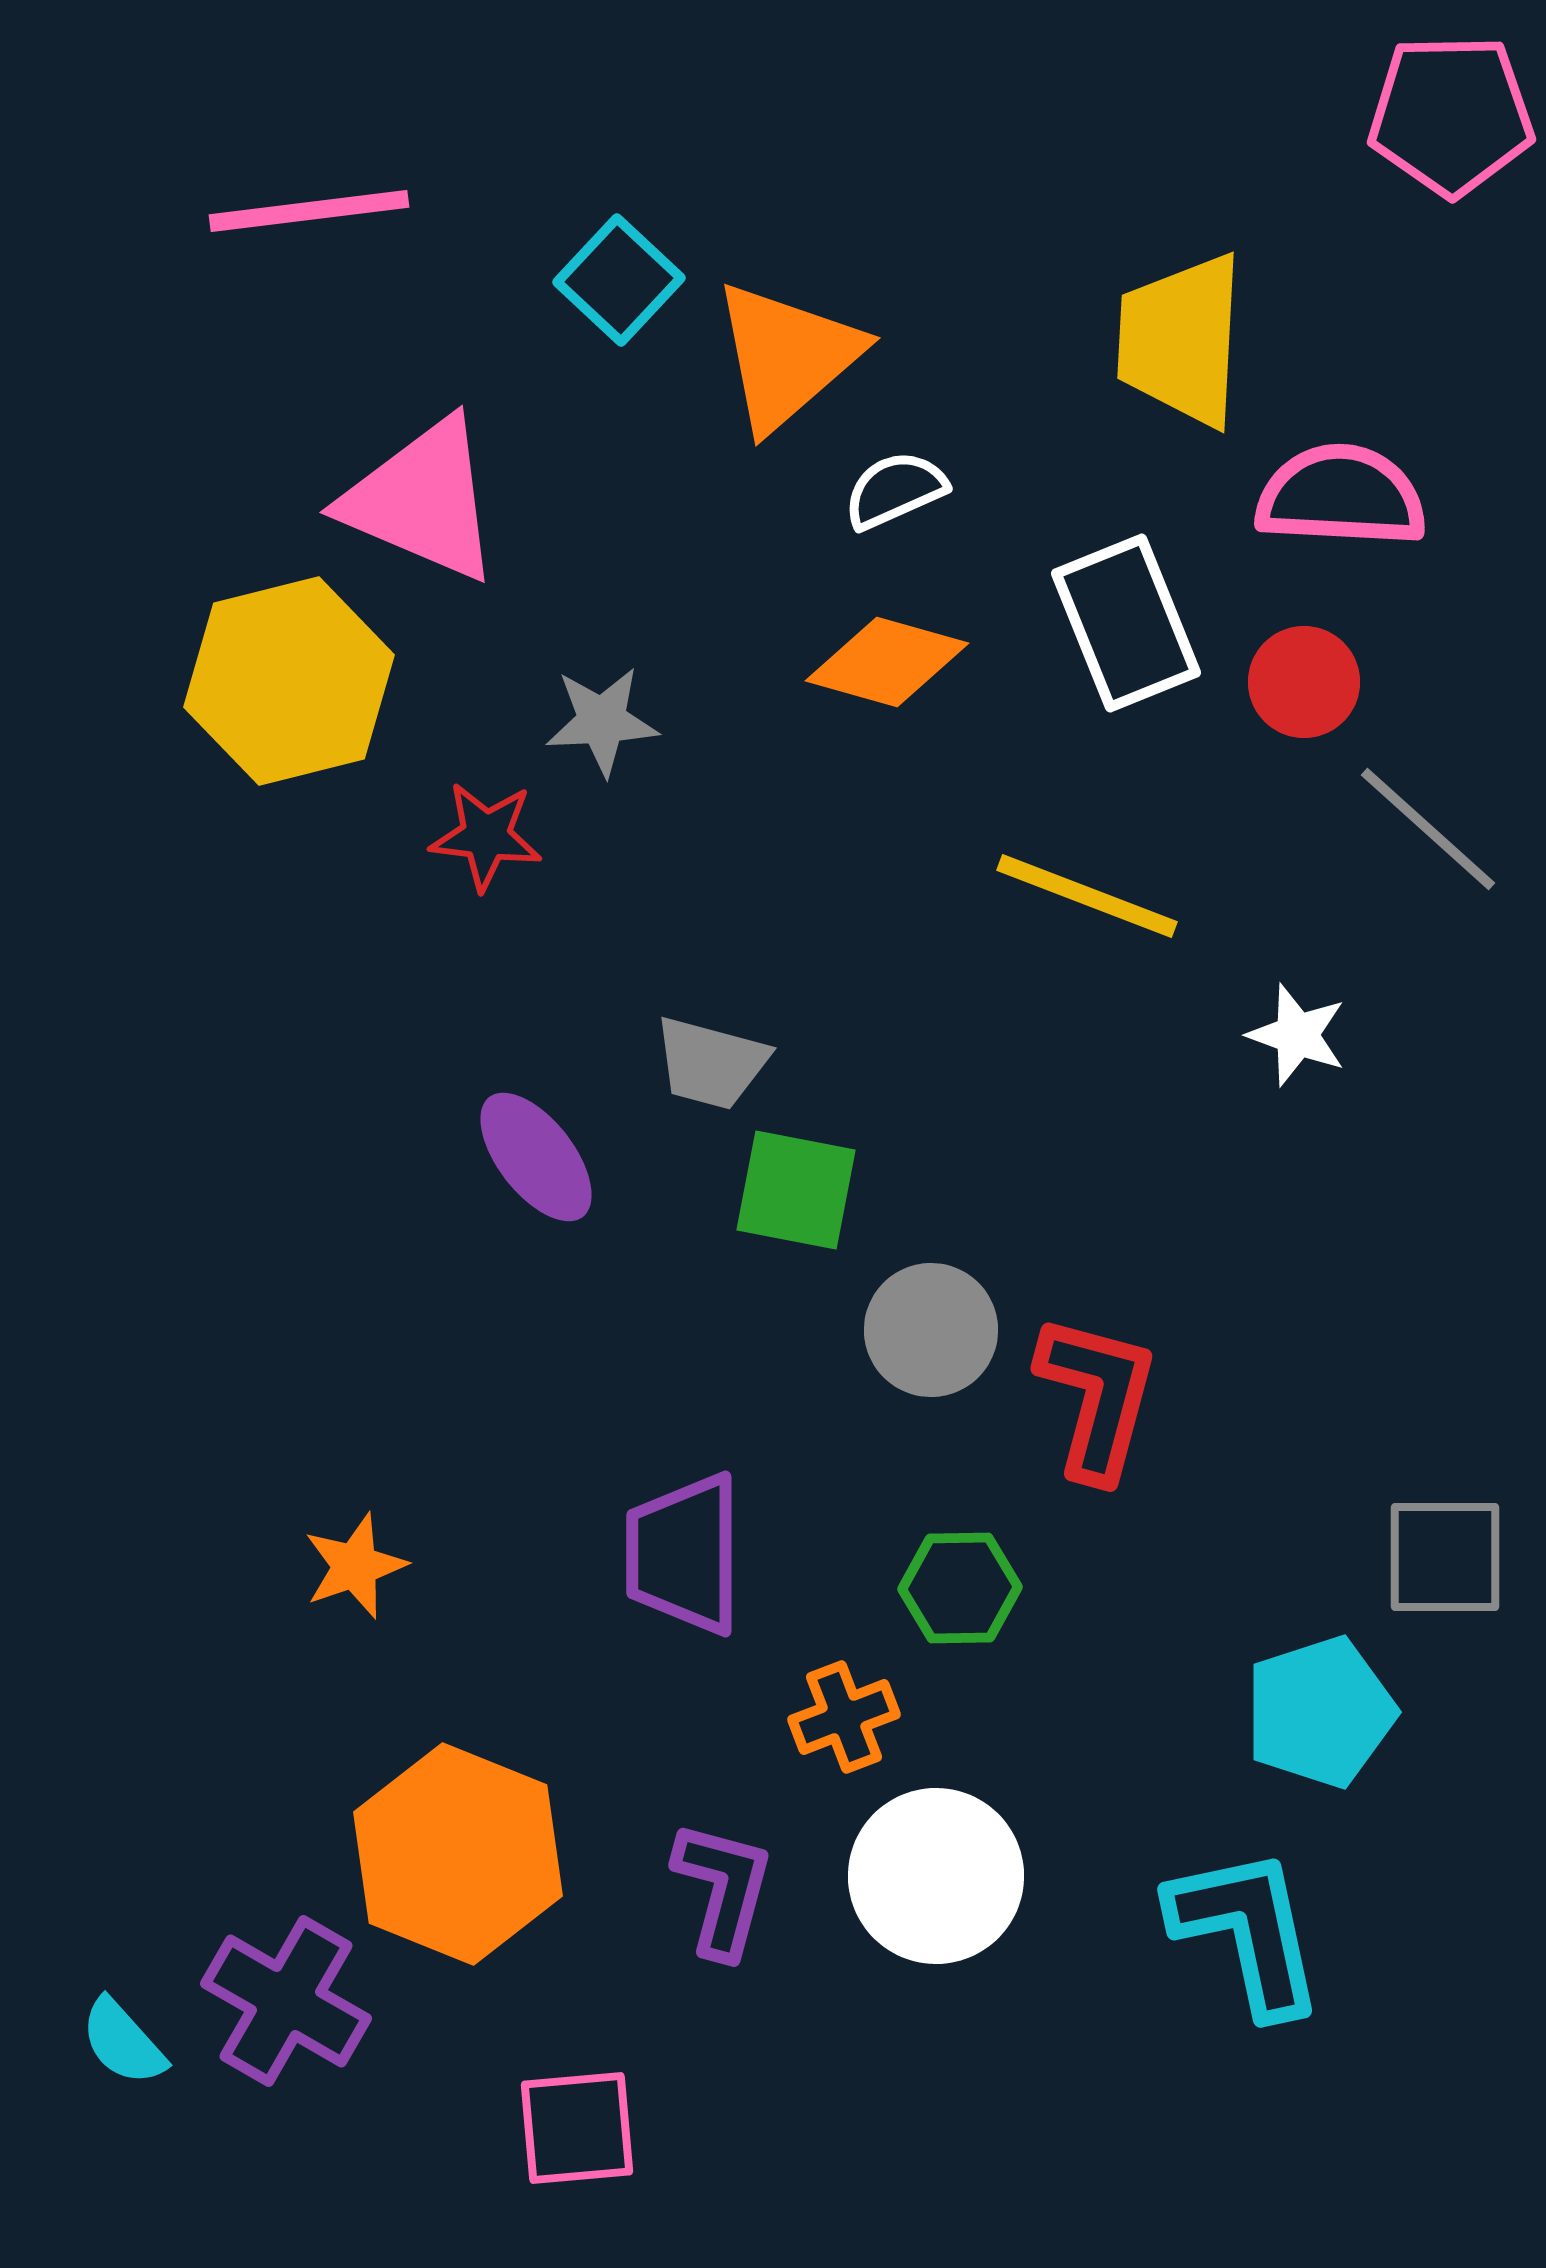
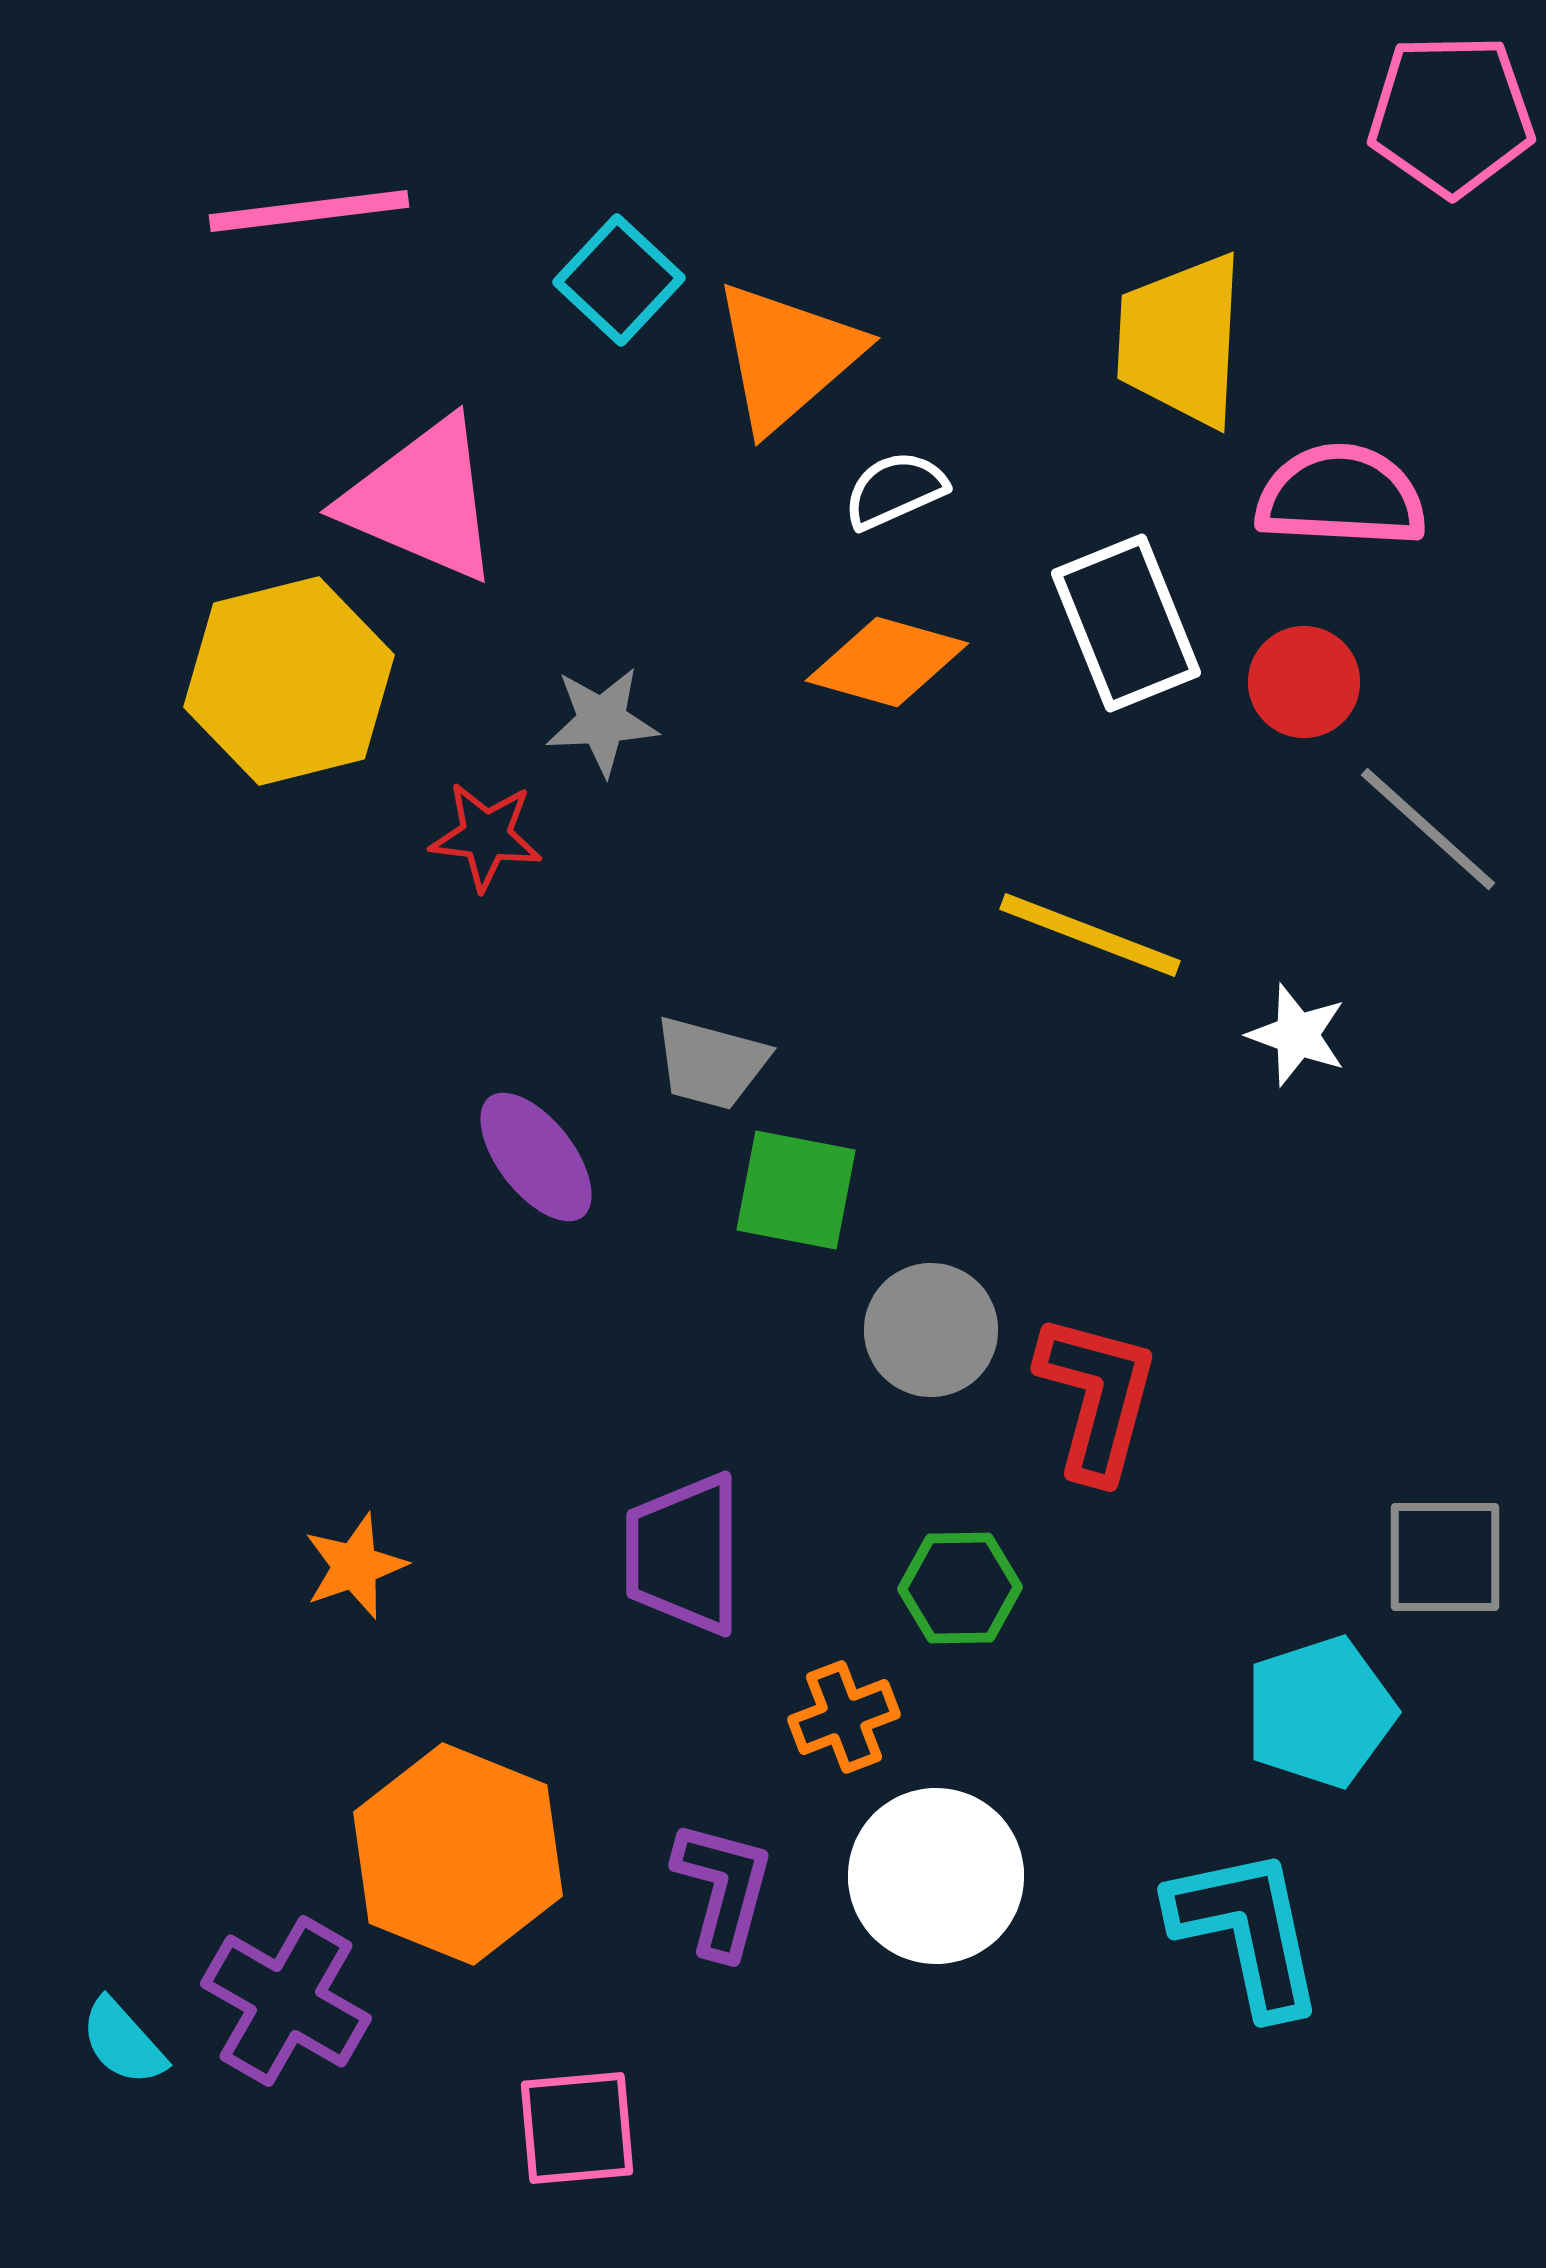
yellow line: moved 3 px right, 39 px down
